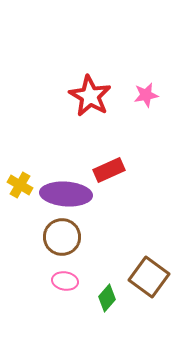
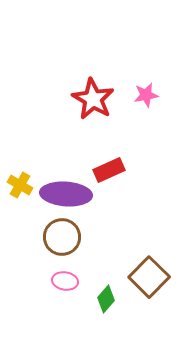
red star: moved 3 px right, 3 px down
brown square: rotated 9 degrees clockwise
green diamond: moved 1 px left, 1 px down
